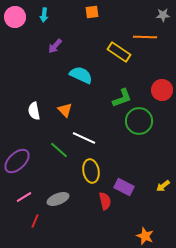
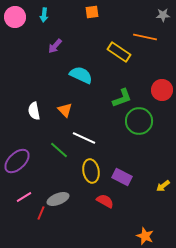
orange line: rotated 10 degrees clockwise
purple rectangle: moved 2 px left, 10 px up
red semicircle: rotated 48 degrees counterclockwise
red line: moved 6 px right, 8 px up
